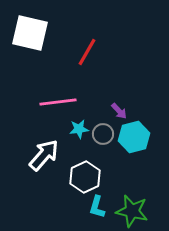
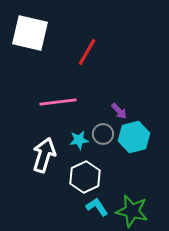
cyan star: moved 11 px down
white arrow: rotated 24 degrees counterclockwise
cyan L-shape: rotated 130 degrees clockwise
